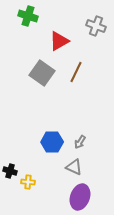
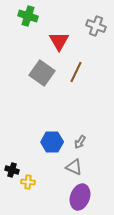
red triangle: rotated 30 degrees counterclockwise
black cross: moved 2 px right, 1 px up
